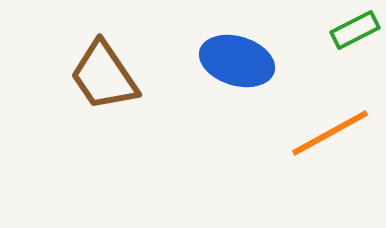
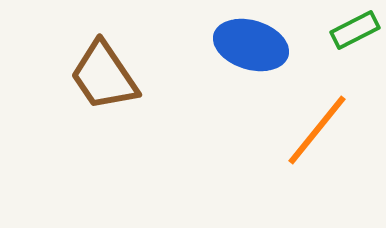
blue ellipse: moved 14 px right, 16 px up
orange line: moved 13 px left, 3 px up; rotated 22 degrees counterclockwise
